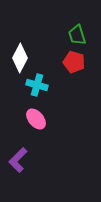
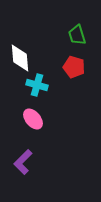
white diamond: rotated 32 degrees counterclockwise
red pentagon: moved 5 px down
pink ellipse: moved 3 px left
purple L-shape: moved 5 px right, 2 px down
